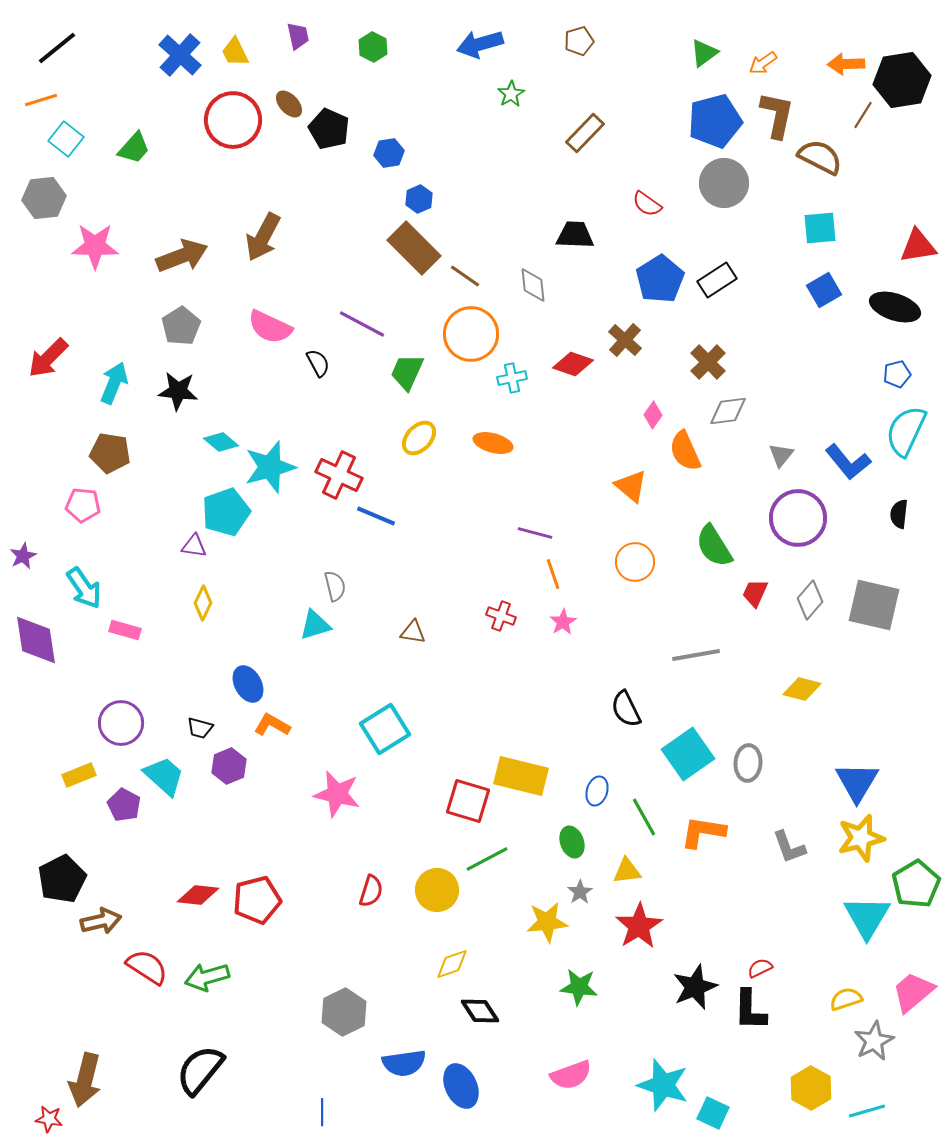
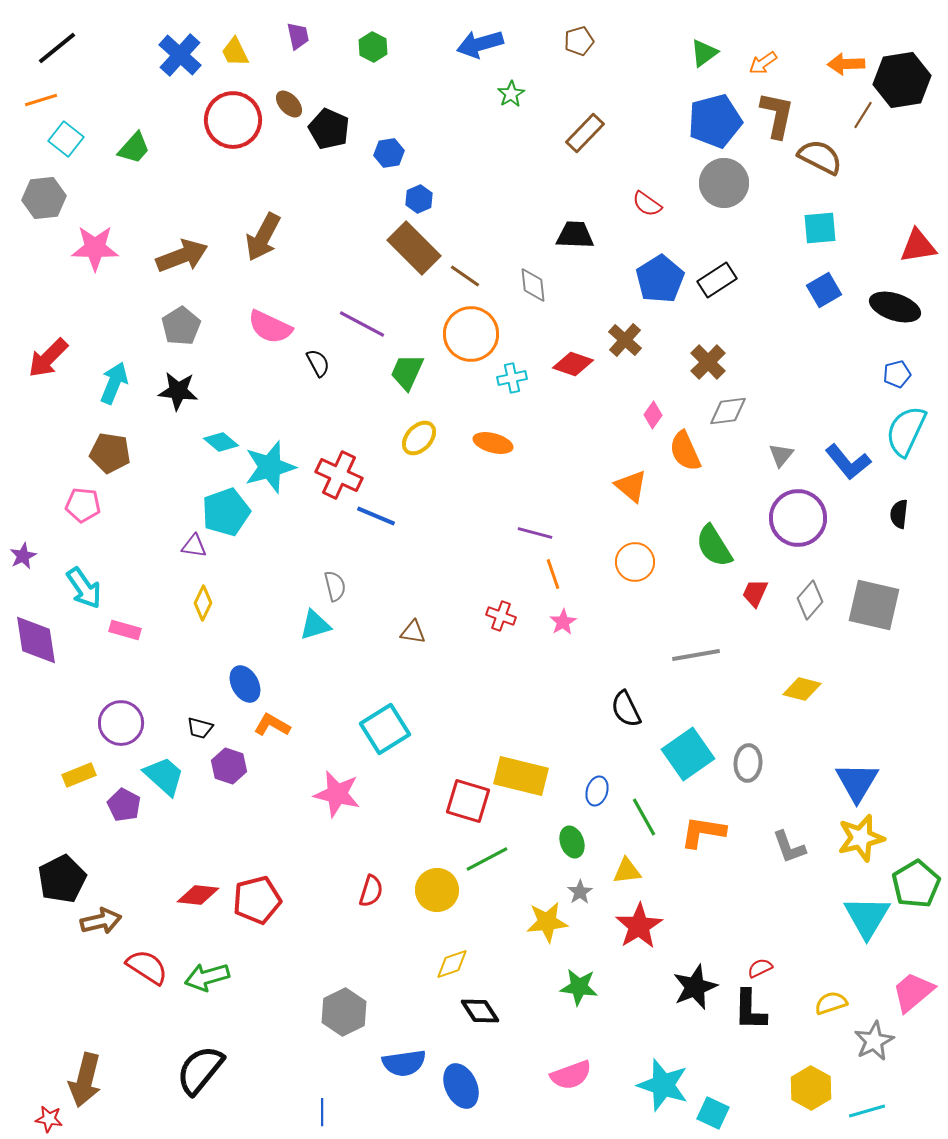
pink star at (95, 246): moved 2 px down
blue ellipse at (248, 684): moved 3 px left
purple hexagon at (229, 766): rotated 20 degrees counterclockwise
yellow semicircle at (846, 999): moved 15 px left, 4 px down
